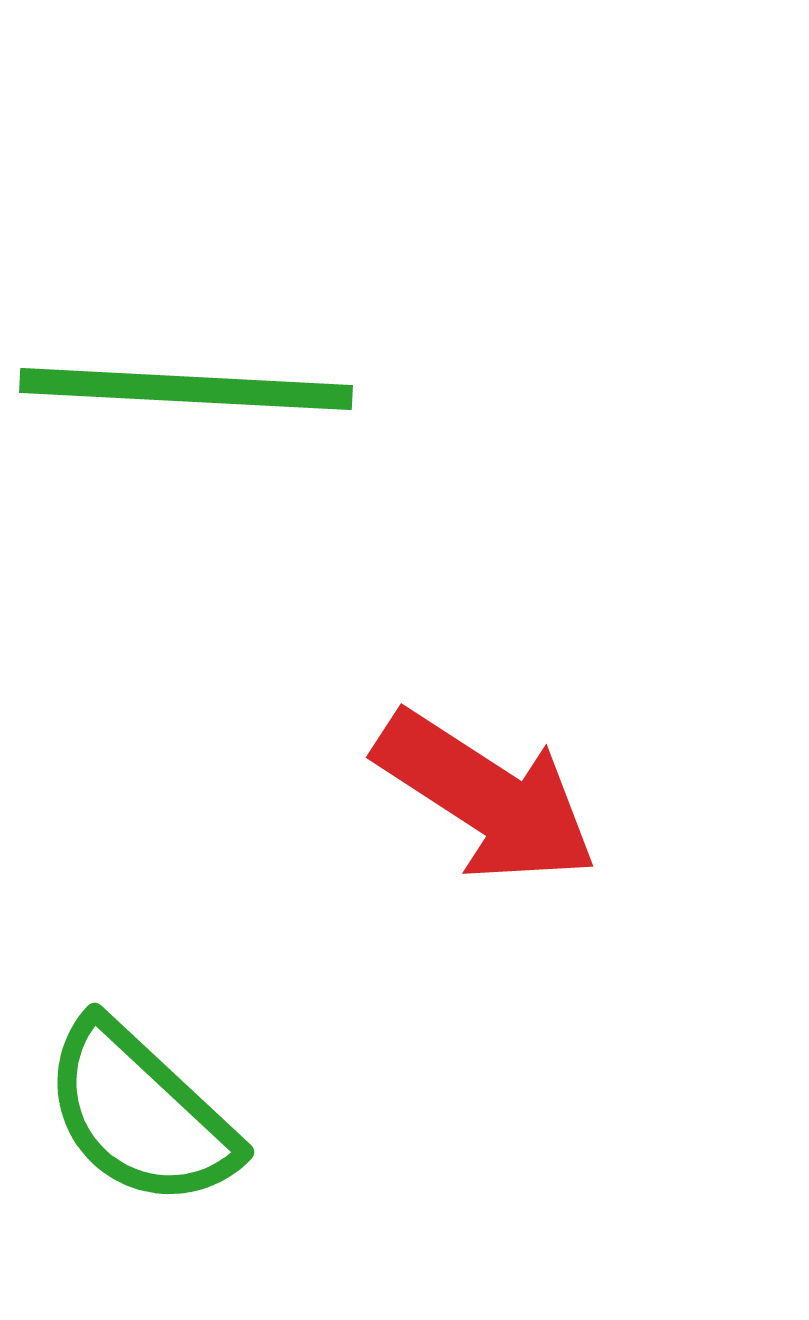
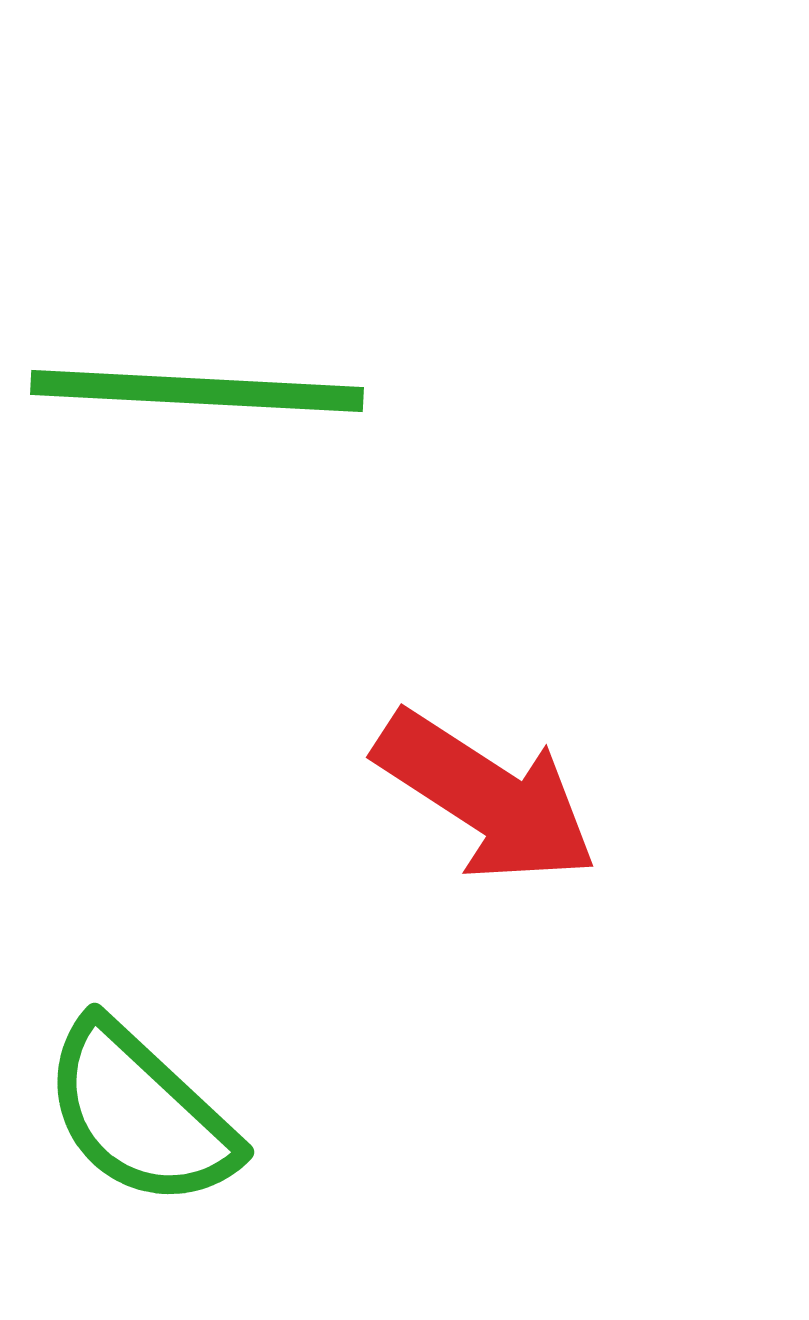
green line: moved 11 px right, 2 px down
